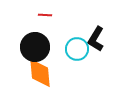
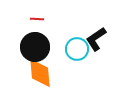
red line: moved 8 px left, 4 px down
black L-shape: rotated 25 degrees clockwise
